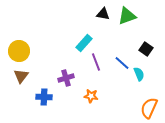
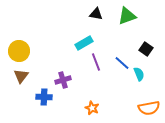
black triangle: moved 7 px left
cyan rectangle: rotated 18 degrees clockwise
purple cross: moved 3 px left, 2 px down
orange star: moved 1 px right, 12 px down; rotated 16 degrees clockwise
orange semicircle: rotated 125 degrees counterclockwise
